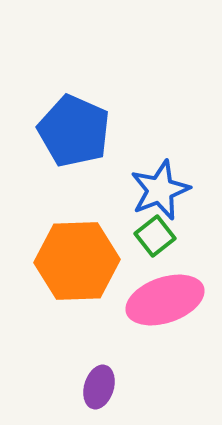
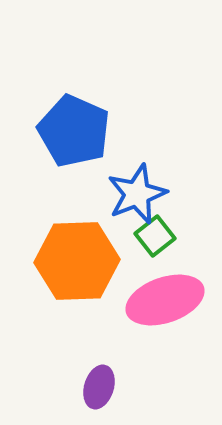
blue star: moved 23 px left, 4 px down
